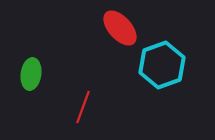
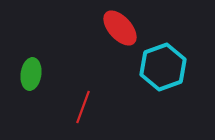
cyan hexagon: moved 1 px right, 2 px down
